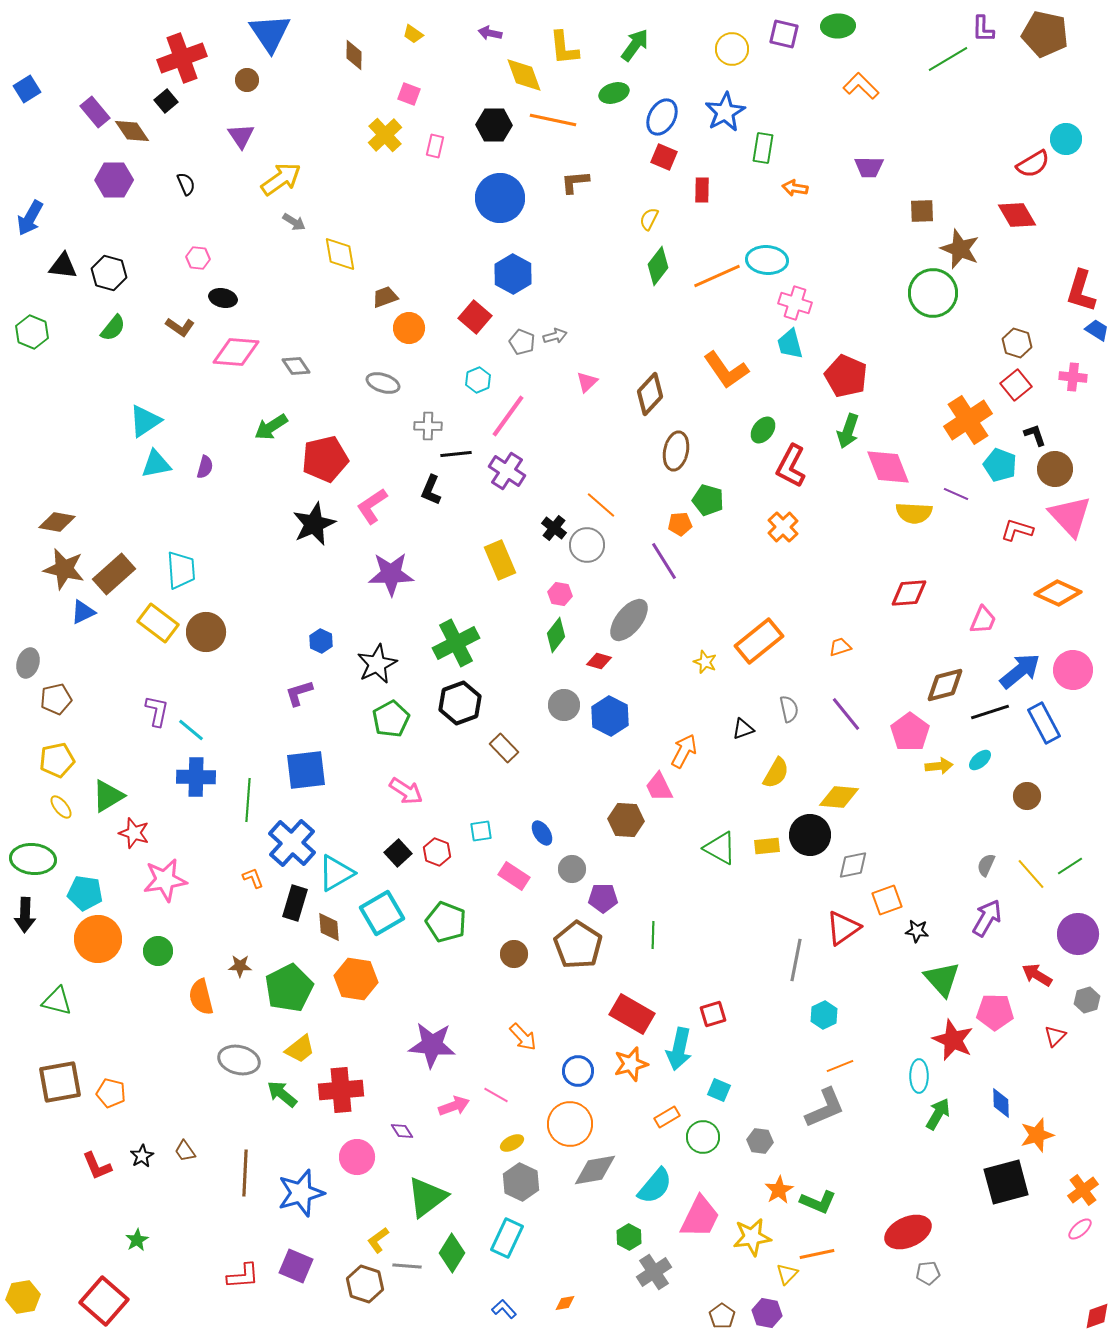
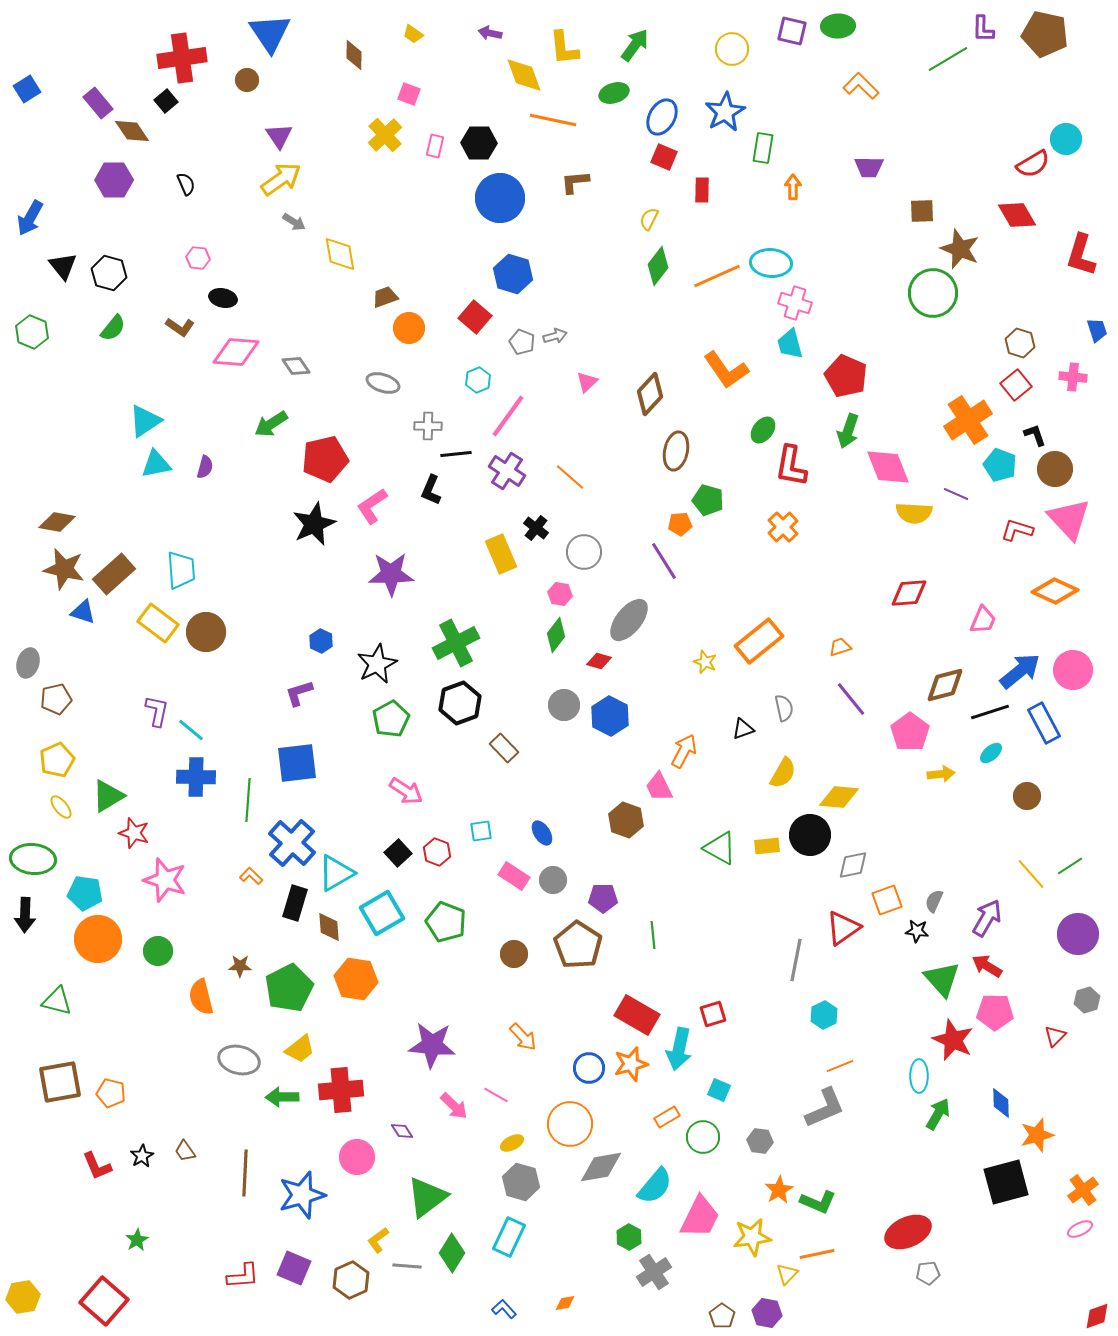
purple square at (784, 34): moved 8 px right, 3 px up
red cross at (182, 58): rotated 12 degrees clockwise
purple rectangle at (95, 112): moved 3 px right, 9 px up
black hexagon at (494, 125): moved 15 px left, 18 px down
purple triangle at (241, 136): moved 38 px right
orange arrow at (795, 188): moved 2 px left, 1 px up; rotated 80 degrees clockwise
cyan ellipse at (767, 260): moved 4 px right, 3 px down
black triangle at (63, 266): rotated 44 degrees clockwise
blue hexagon at (513, 274): rotated 12 degrees counterclockwise
red L-shape at (1081, 291): moved 36 px up
blue trapezoid at (1097, 330): rotated 40 degrees clockwise
brown hexagon at (1017, 343): moved 3 px right
green arrow at (271, 427): moved 3 px up
red L-shape at (791, 466): rotated 18 degrees counterclockwise
orange line at (601, 505): moved 31 px left, 28 px up
pink triangle at (1070, 516): moved 1 px left, 3 px down
black cross at (554, 528): moved 18 px left
gray circle at (587, 545): moved 3 px left, 7 px down
yellow rectangle at (500, 560): moved 1 px right, 6 px up
orange diamond at (1058, 593): moved 3 px left, 2 px up
blue triangle at (83, 612): rotated 44 degrees clockwise
gray semicircle at (789, 709): moved 5 px left, 1 px up
purple line at (846, 714): moved 5 px right, 15 px up
yellow pentagon at (57, 760): rotated 12 degrees counterclockwise
cyan ellipse at (980, 760): moved 11 px right, 7 px up
yellow arrow at (939, 766): moved 2 px right, 8 px down
blue square at (306, 770): moved 9 px left, 7 px up
yellow semicircle at (776, 773): moved 7 px right
brown hexagon at (626, 820): rotated 16 degrees clockwise
gray semicircle at (986, 865): moved 52 px left, 36 px down
gray circle at (572, 869): moved 19 px left, 11 px down
orange L-shape at (253, 878): moved 2 px left, 2 px up; rotated 25 degrees counterclockwise
pink star at (165, 880): rotated 27 degrees clockwise
green line at (653, 935): rotated 8 degrees counterclockwise
red arrow at (1037, 975): moved 50 px left, 9 px up
red rectangle at (632, 1014): moved 5 px right, 1 px down
blue circle at (578, 1071): moved 11 px right, 3 px up
green arrow at (282, 1094): moved 3 px down; rotated 40 degrees counterclockwise
pink arrow at (454, 1106): rotated 64 degrees clockwise
gray diamond at (595, 1170): moved 6 px right, 3 px up
gray hexagon at (521, 1182): rotated 9 degrees counterclockwise
blue star at (301, 1193): moved 1 px right, 2 px down
pink ellipse at (1080, 1229): rotated 15 degrees clockwise
cyan rectangle at (507, 1238): moved 2 px right, 1 px up
purple square at (296, 1266): moved 2 px left, 2 px down
brown hexagon at (365, 1284): moved 14 px left, 4 px up; rotated 18 degrees clockwise
